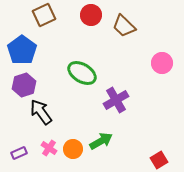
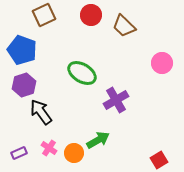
blue pentagon: rotated 16 degrees counterclockwise
green arrow: moved 3 px left, 1 px up
orange circle: moved 1 px right, 4 px down
